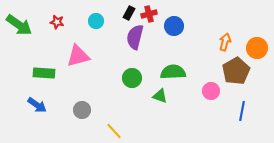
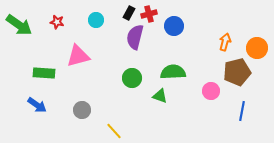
cyan circle: moved 1 px up
brown pentagon: moved 1 px right, 1 px down; rotated 16 degrees clockwise
